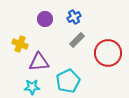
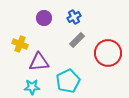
purple circle: moved 1 px left, 1 px up
